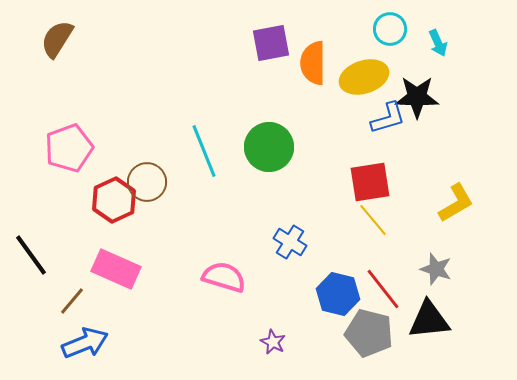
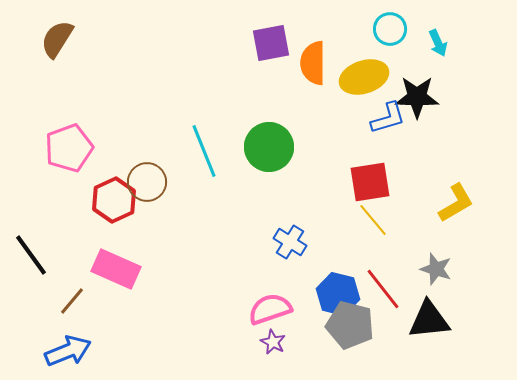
pink semicircle: moved 46 px right, 32 px down; rotated 36 degrees counterclockwise
gray pentagon: moved 19 px left, 8 px up
blue arrow: moved 17 px left, 8 px down
